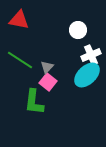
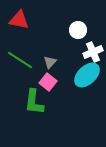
white cross: moved 2 px right, 3 px up
gray triangle: moved 3 px right, 5 px up
